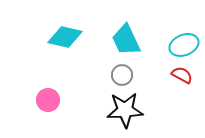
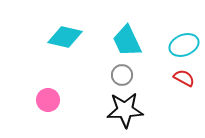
cyan trapezoid: moved 1 px right, 1 px down
red semicircle: moved 2 px right, 3 px down
